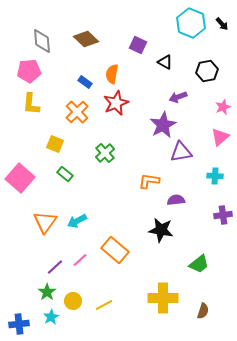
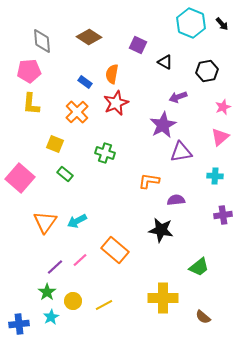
brown diamond: moved 3 px right, 2 px up; rotated 10 degrees counterclockwise
green cross: rotated 30 degrees counterclockwise
green trapezoid: moved 3 px down
brown semicircle: moved 6 px down; rotated 112 degrees clockwise
